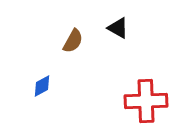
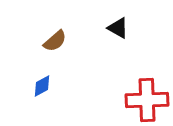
brown semicircle: moved 18 px left; rotated 20 degrees clockwise
red cross: moved 1 px right, 1 px up
